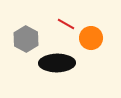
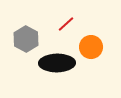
red line: rotated 72 degrees counterclockwise
orange circle: moved 9 px down
